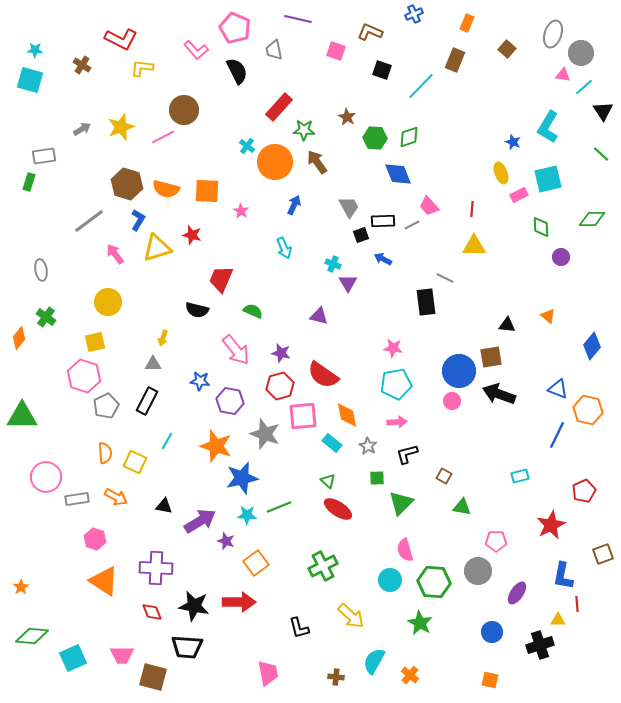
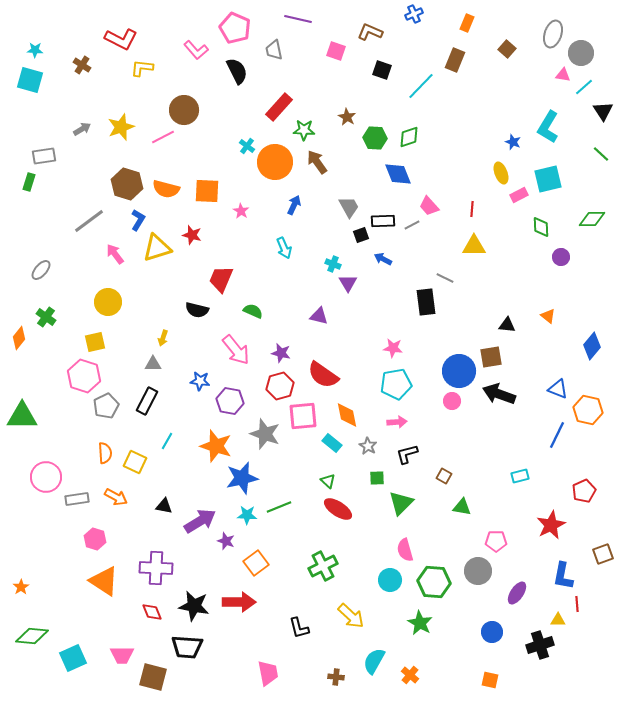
gray ellipse at (41, 270): rotated 50 degrees clockwise
